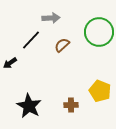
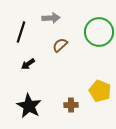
black line: moved 10 px left, 8 px up; rotated 25 degrees counterclockwise
brown semicircle: moved 2 px left
black arrow: moved 18 px right, 1 px down
